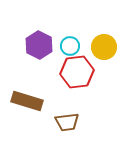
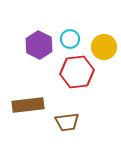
cyan circle: moved 7 px up
brown rectangle: moved 1 px right, 4 px down; rotated 24 degrees counterclockwise
